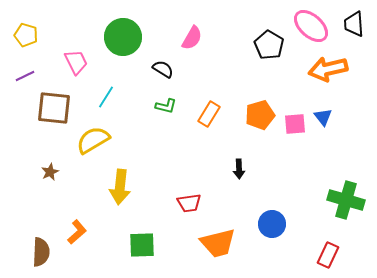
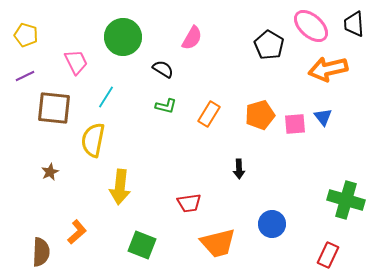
yellow semicircle: rotated 48 degrees counterclockwise
green square: rotated 24 degrees clockwise
